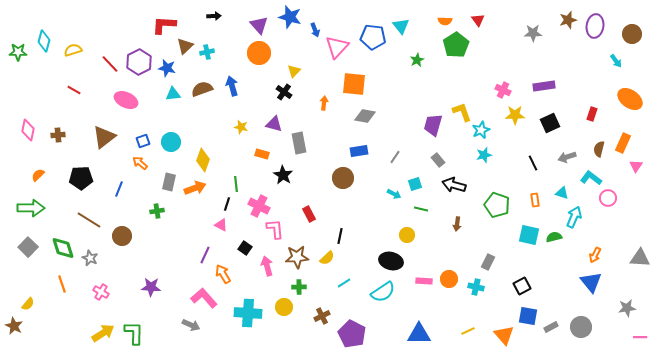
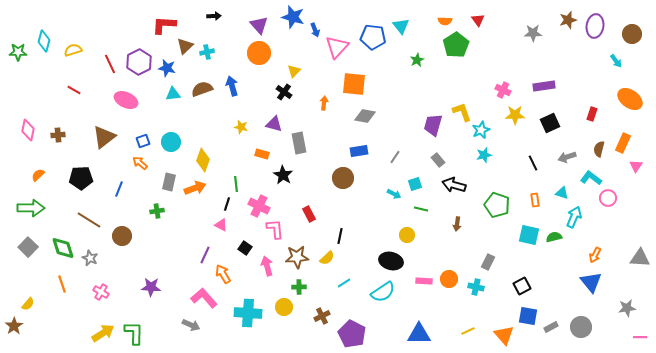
blue star at (290, 17): moved 3 px right
red line at (110, 64): rotated 18 degrees clockwise
brown star at (14, 326): rotated 12 degrees clockwise
